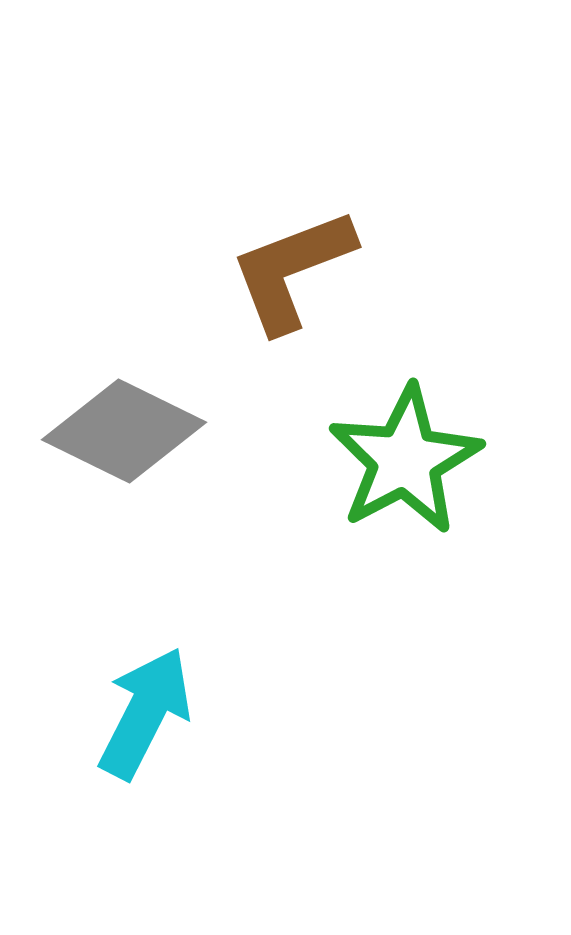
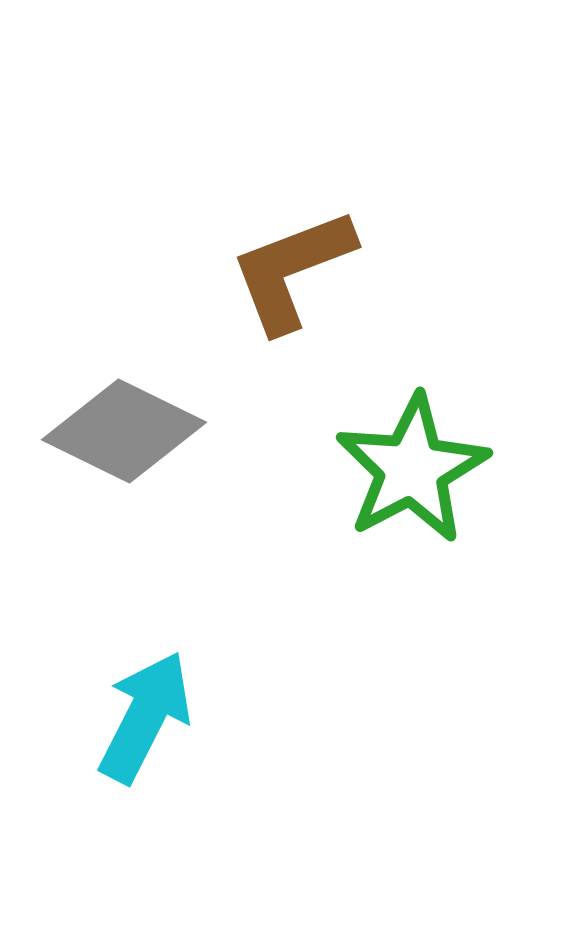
green star: moved 7 px right, 9 px down
cyan arrow: moved 4 px down
